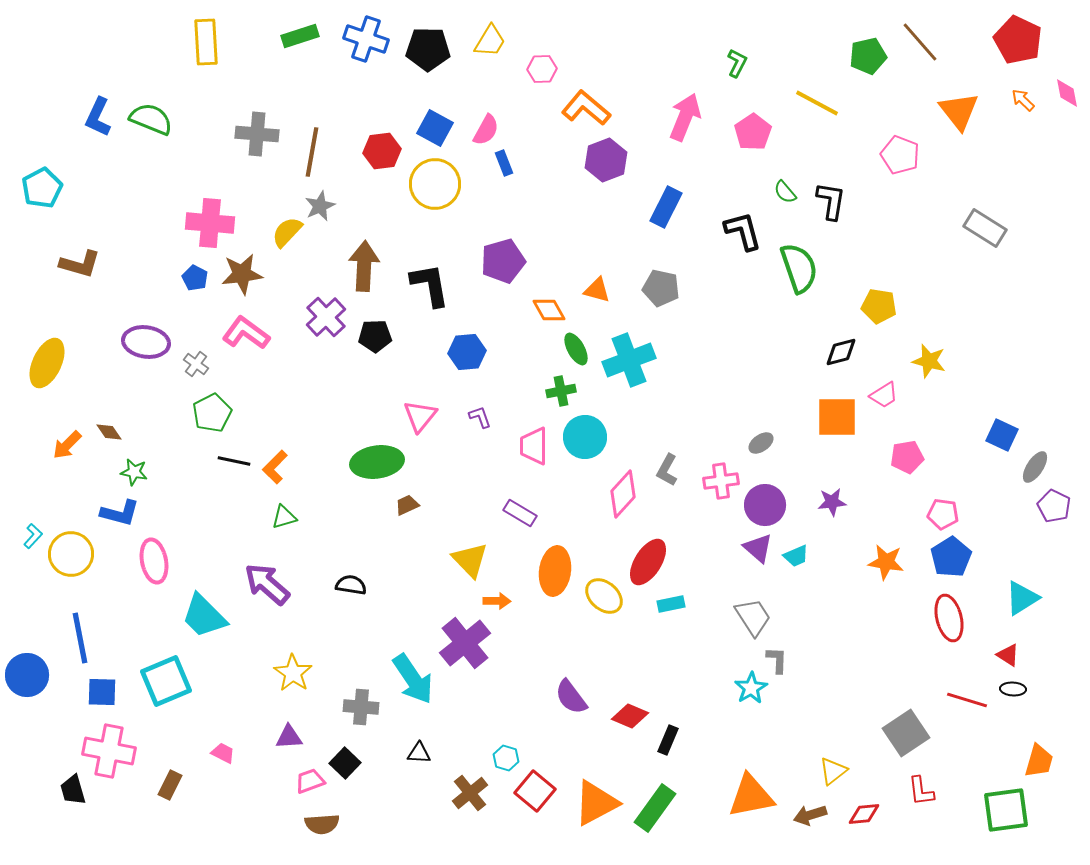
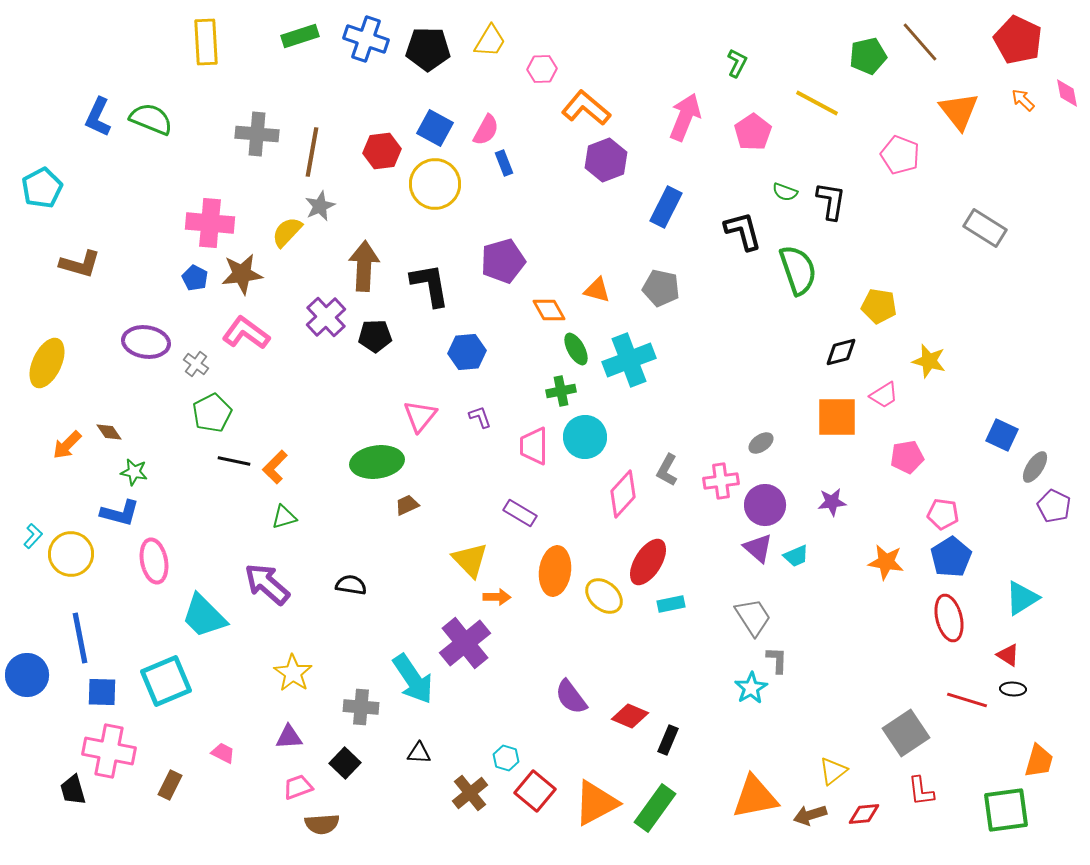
green semicircle at (785, 192): rotated 30 degrees counterclockwise
green semicircle at (799, 268): moved 1 px left, 2 px down
orange arrow at (497, 601): moved 4 px up
pink trapezoid at (310, 781): moved 12 px left, 6 px down
orange triangle at (751, 796): moved 4 px right, 1 px down
